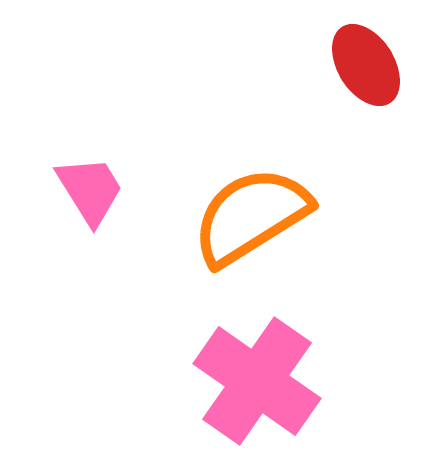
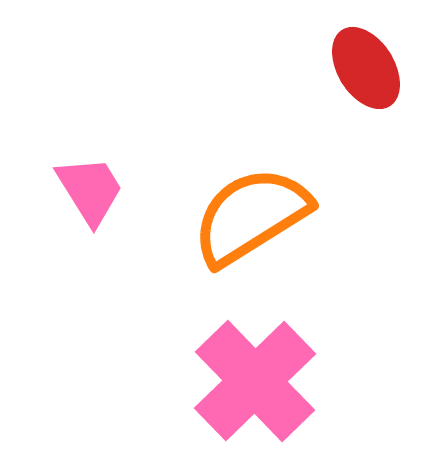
red ellipse: moved 3 px down
pink cross: moved 2 px left; rotated 11 degrees clockwise
